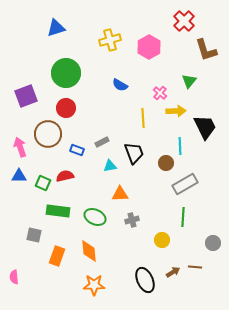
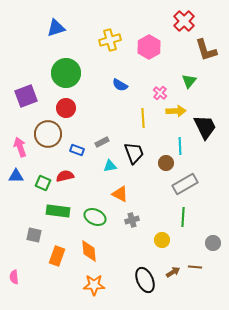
blue triangle at (19, 176): moved 3 px left
orange triangle at (120, 194): rotated 30 degrees clockwise
